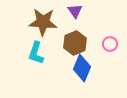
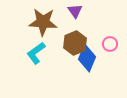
cyan L-shape: rotated 35 degrees clockwise
blue diamond: moved 5 px right, 10 px up
